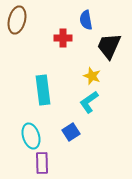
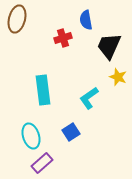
brown ellipse: moved 1 px up
red cross: rotated 18 degrees counterclockwise
yellow star: moved 26 px right, 1 px down
cyan L-shape: moved 4 px up
purple rectangle: rotated 50 degrees clockwise
